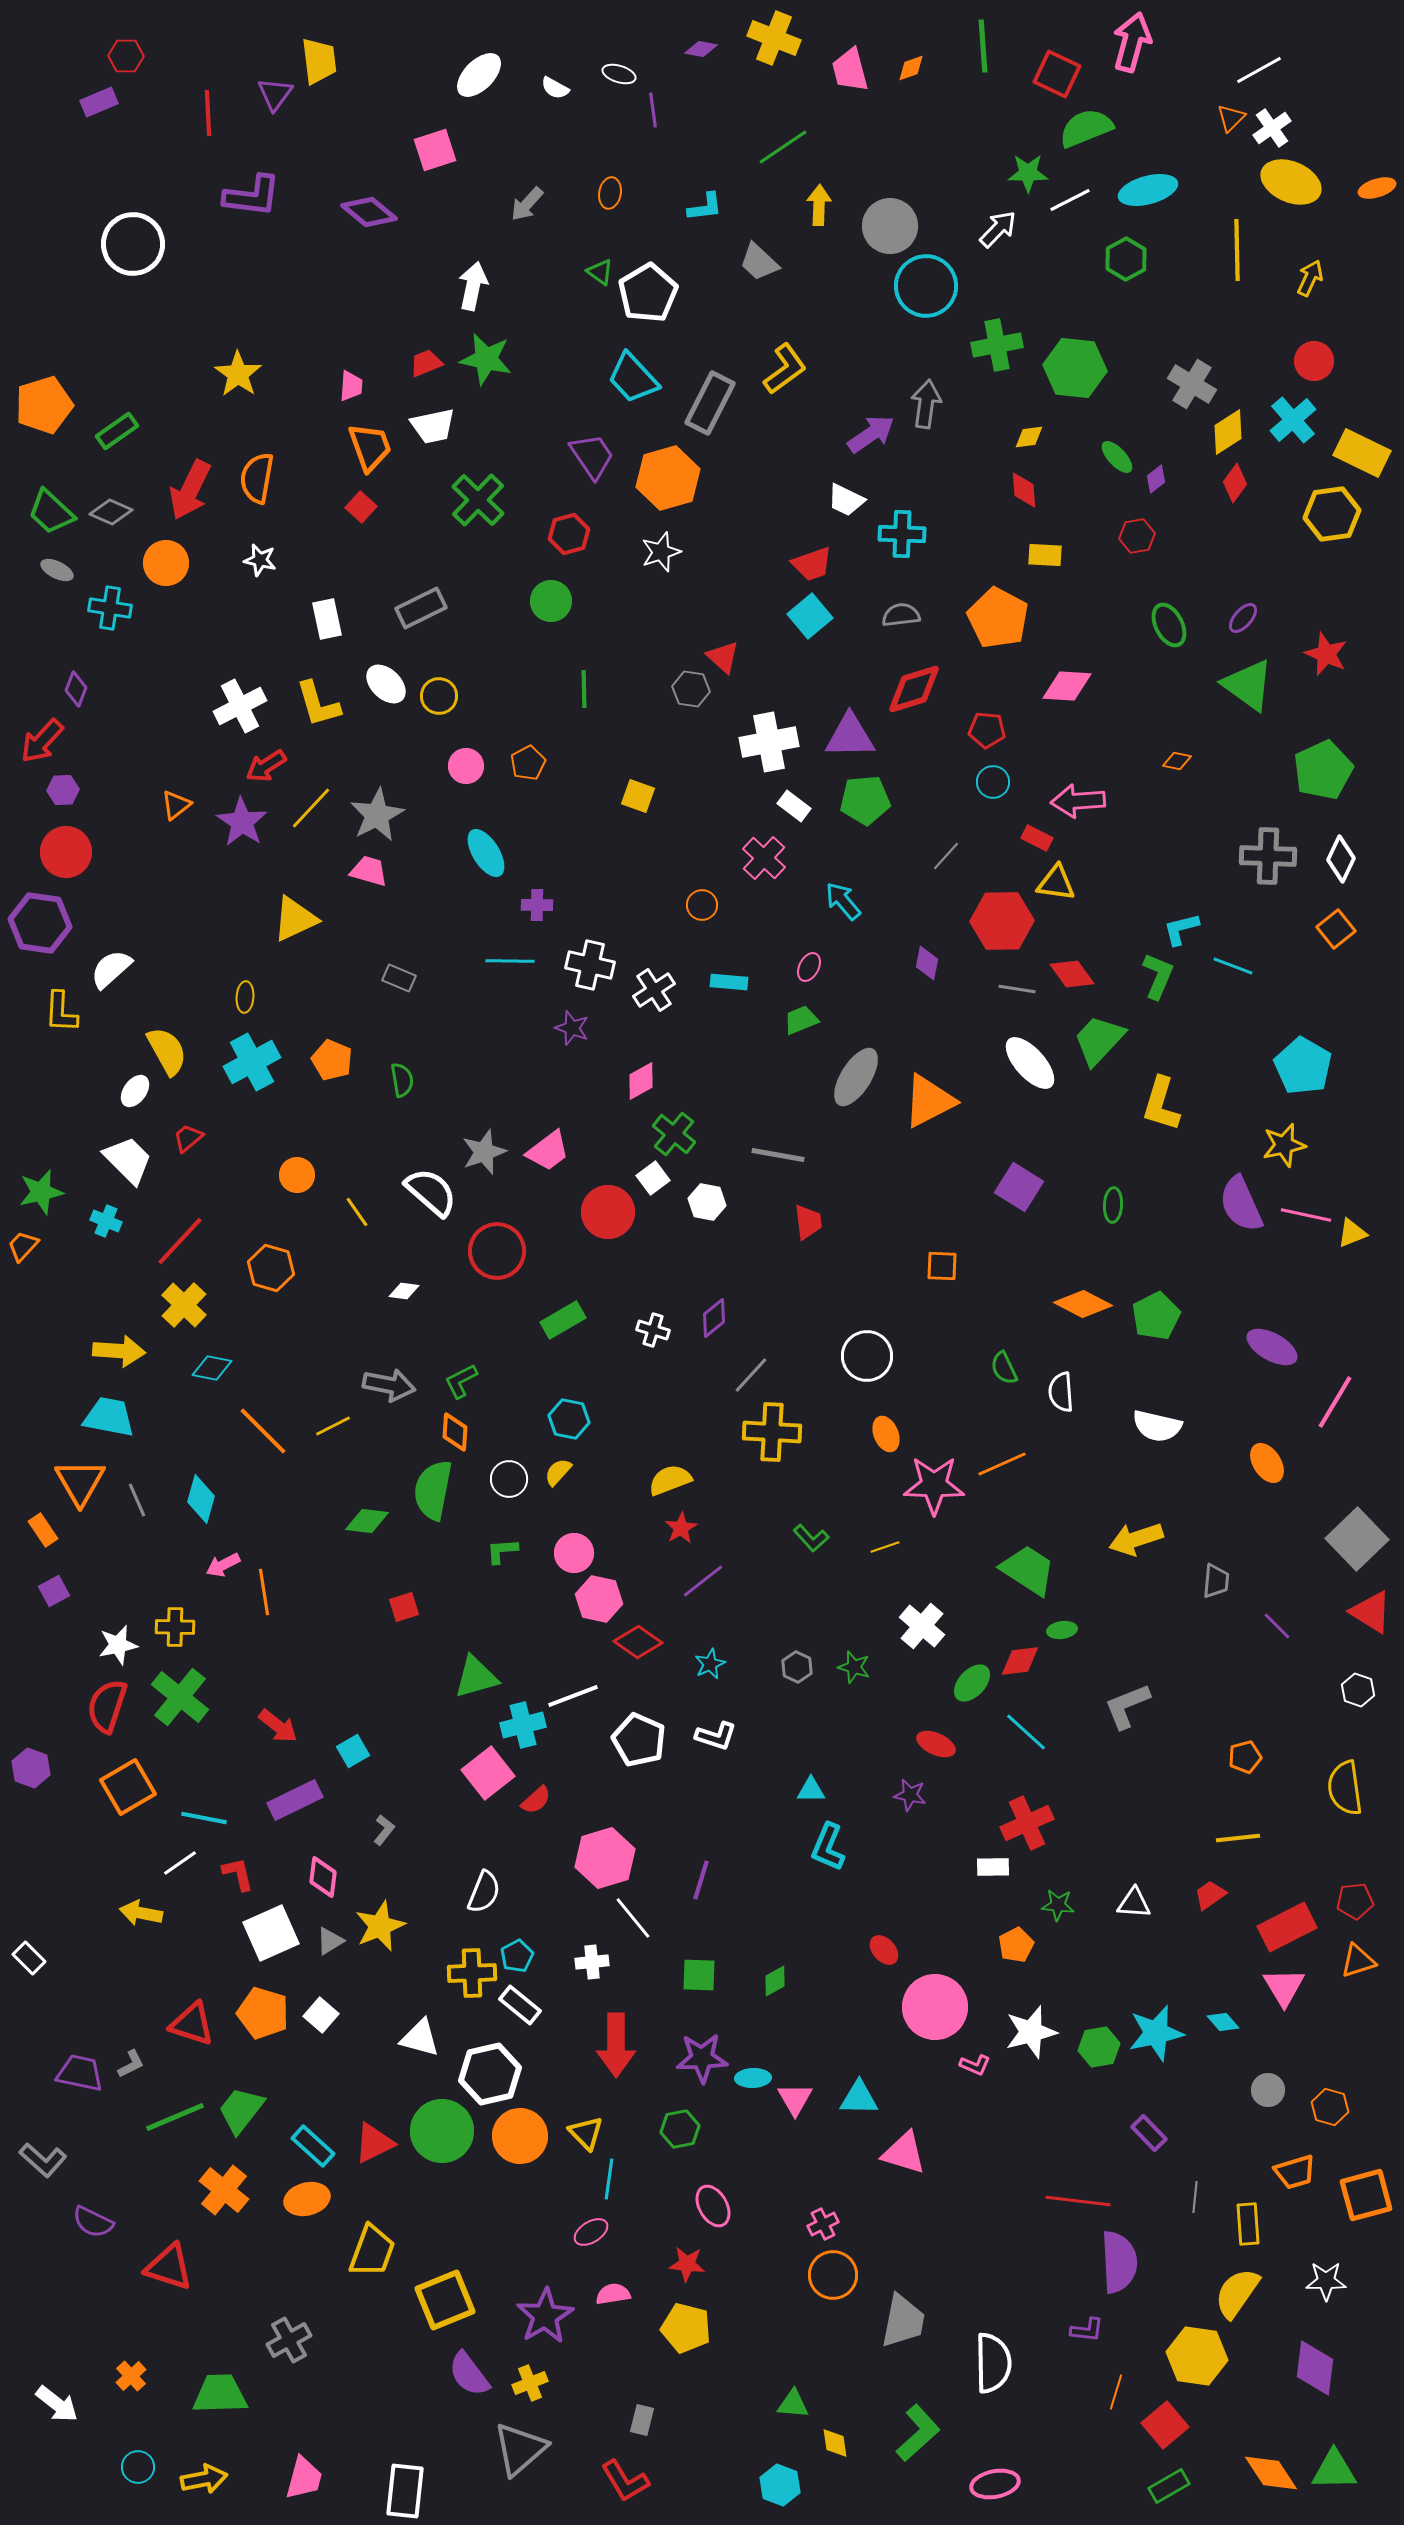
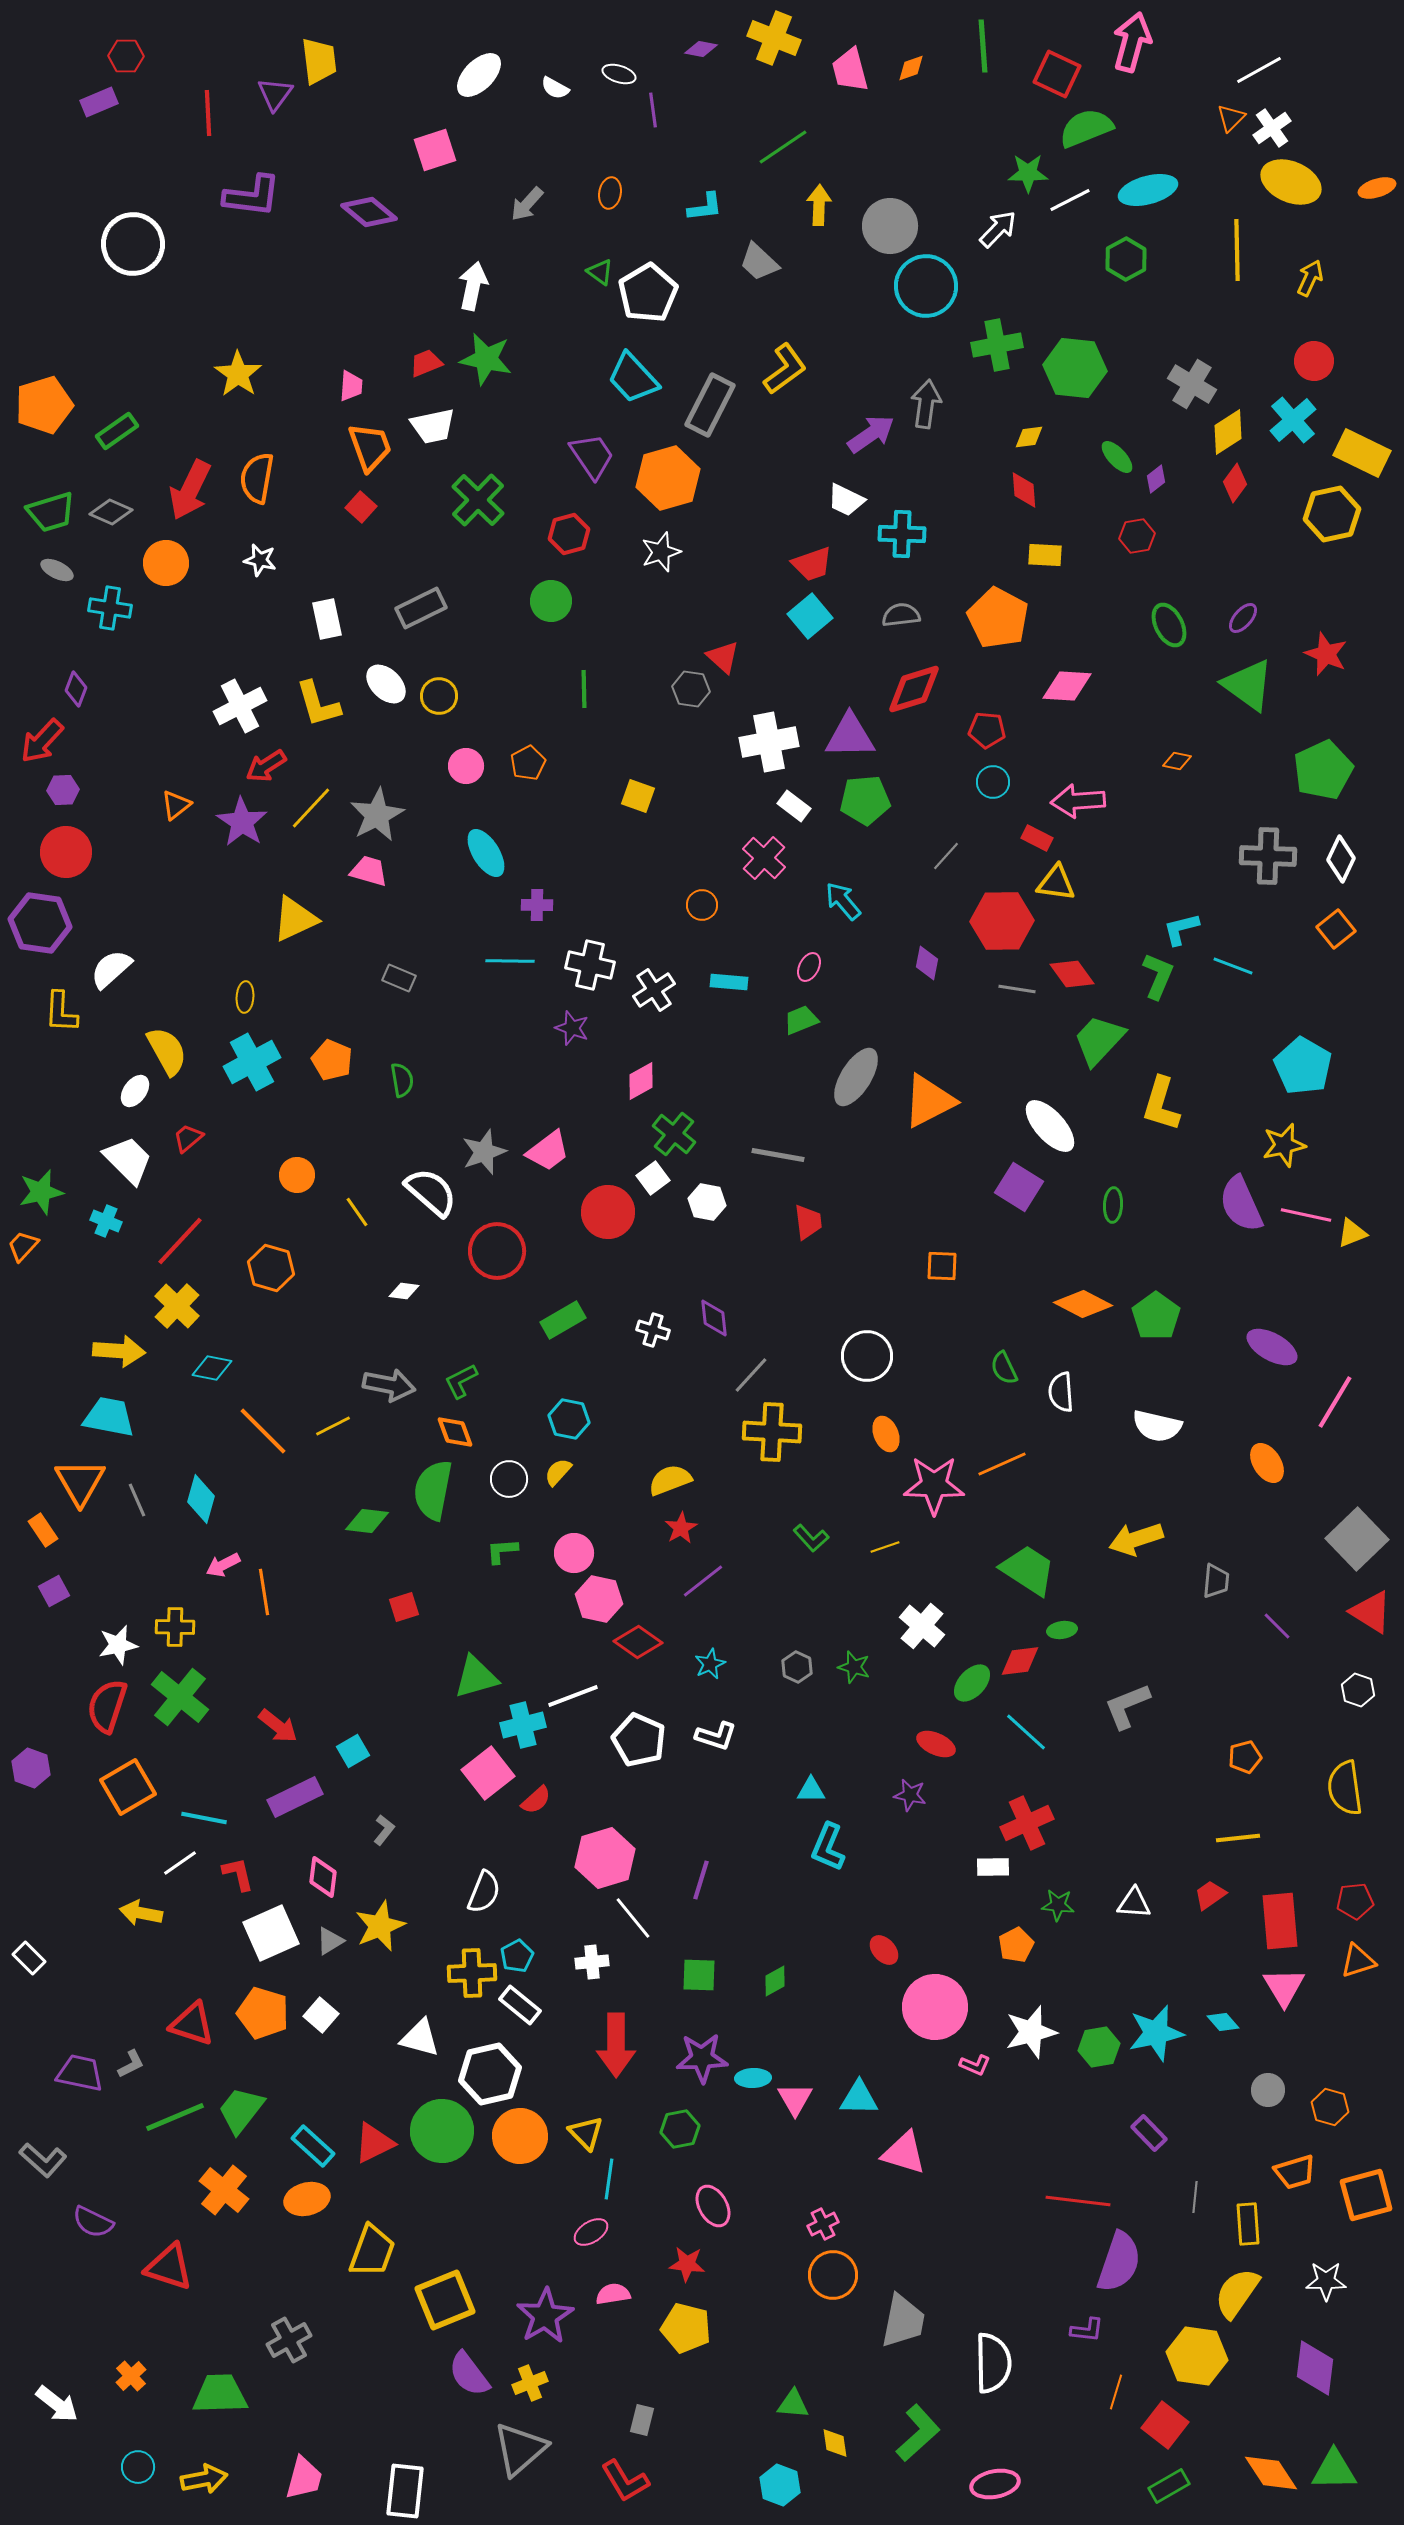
gray rectangle at (710, 403): moved 2 px down
green trapezoid at (51, 512): rotated 60 degrees counterclockwise
yellow hexagon at (1332, 514): rotated 4 degrees counterclockwise
white ellipse at (1030, 1063): moved 20 px right, 63 px down
yellow cross at (184, 1305): moved 7 px left, 1 px down
green pentagon at (1156, 1316): rotated 9 degrees counterclockwise
purple diamond at (714, 1318): rotated 57 degrees counterclockwise
orange diamond at (455, 1432): rotated 24 degrees counterclockwise
purple rectangle at (295, 1800): moved 3 px up
red rectangle at (1287, 1927): moved 7 px left, 6 px up; rotated 68 degrees counterclockwise
purple semicircle at (1119, 2262): rotated 22 degrees clockwise
red square at (1165, 2425): rotated 12 degrees counterclockwise
